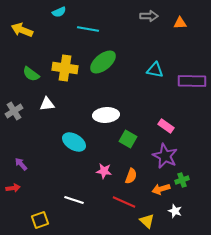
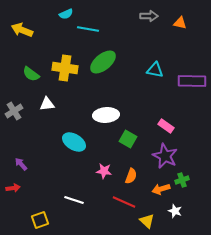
cyan semicircle: moved 7 px right, 2 px down
orange triangle: rotated 16 degrees clockwise
